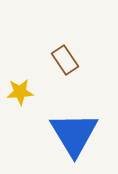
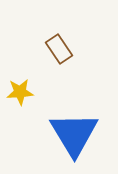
brown rectangle: moved 6 px left, 11 px up
